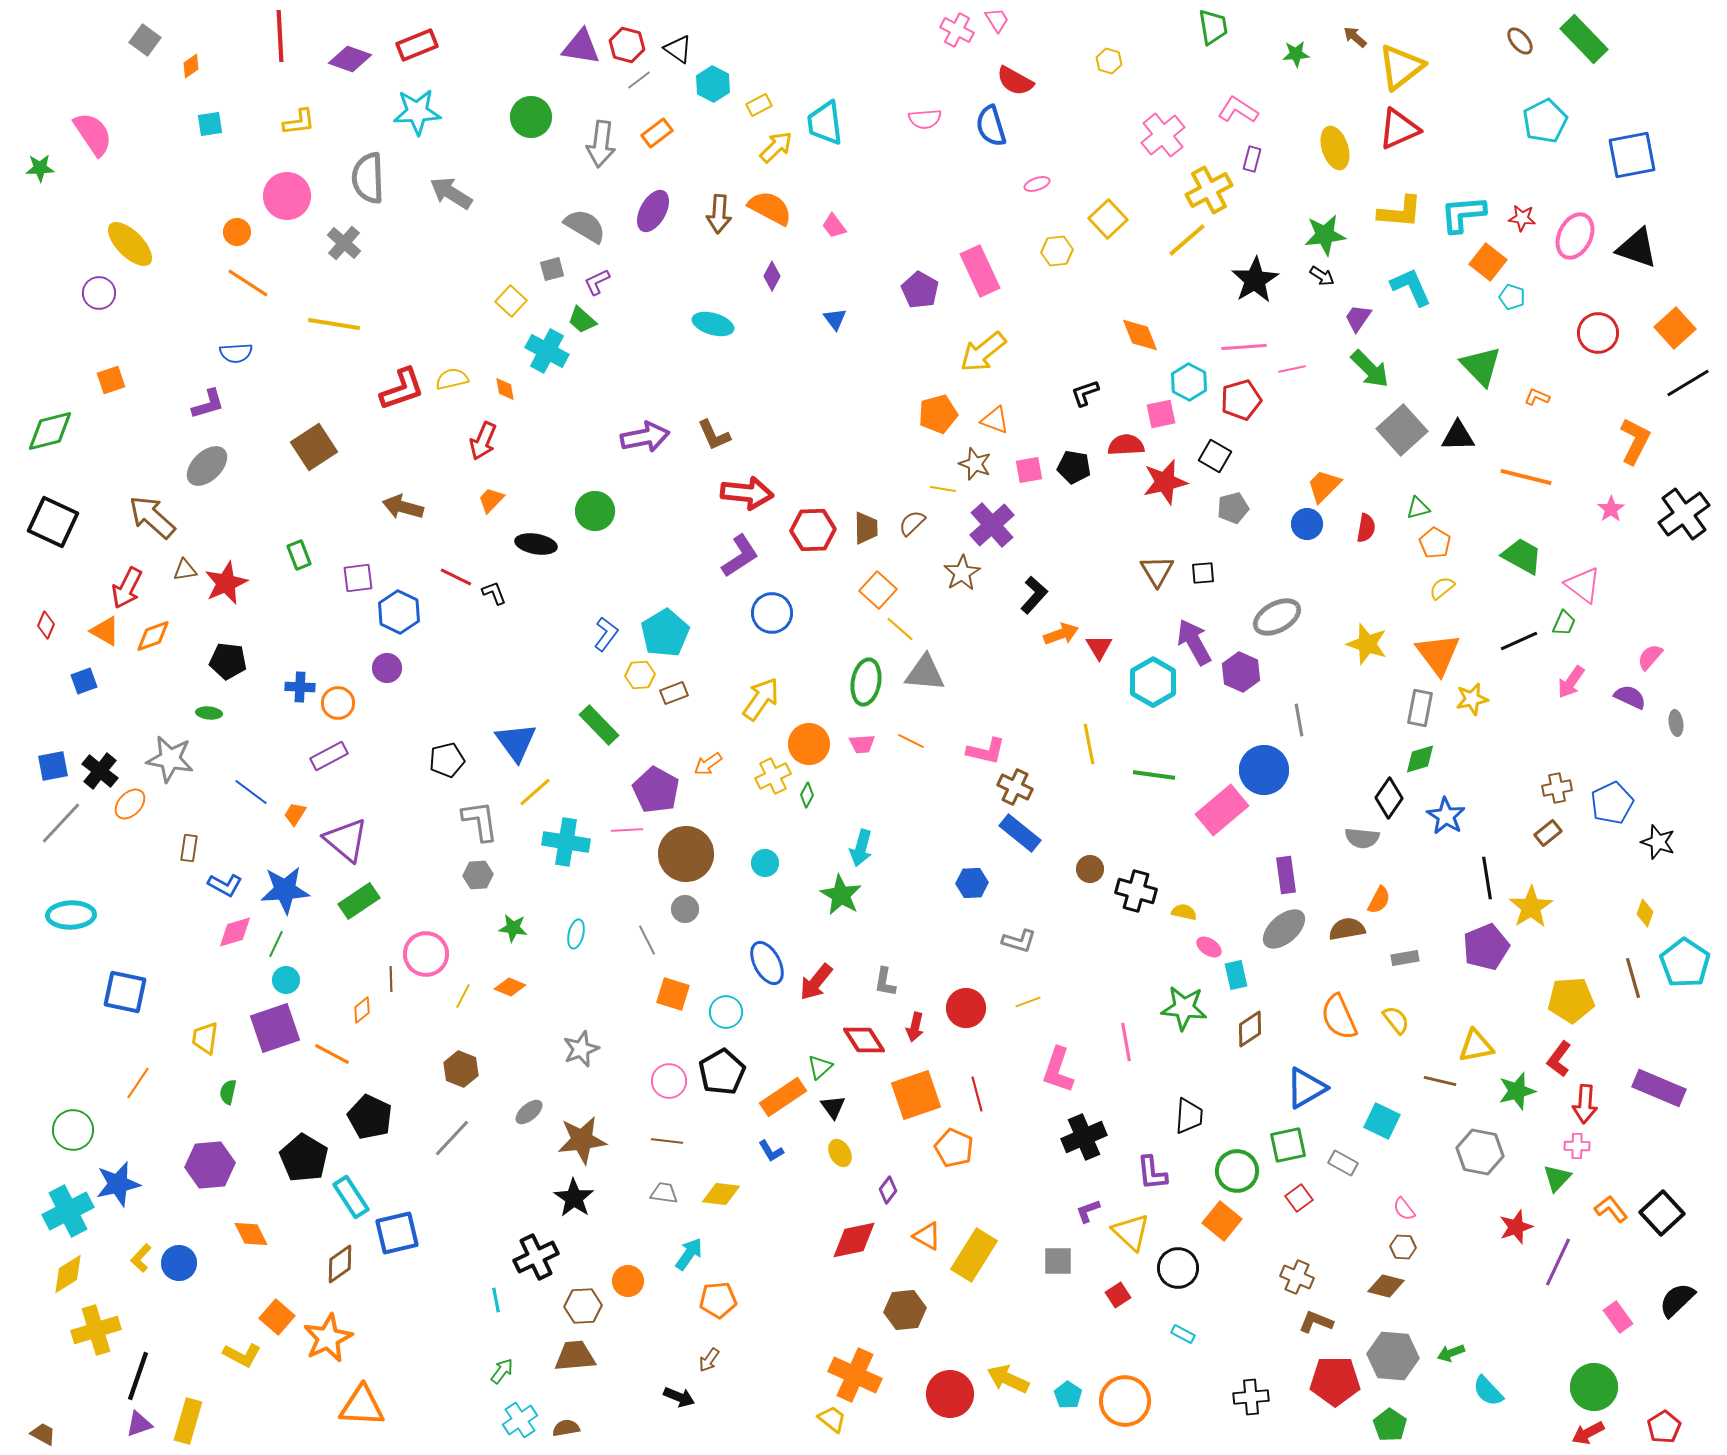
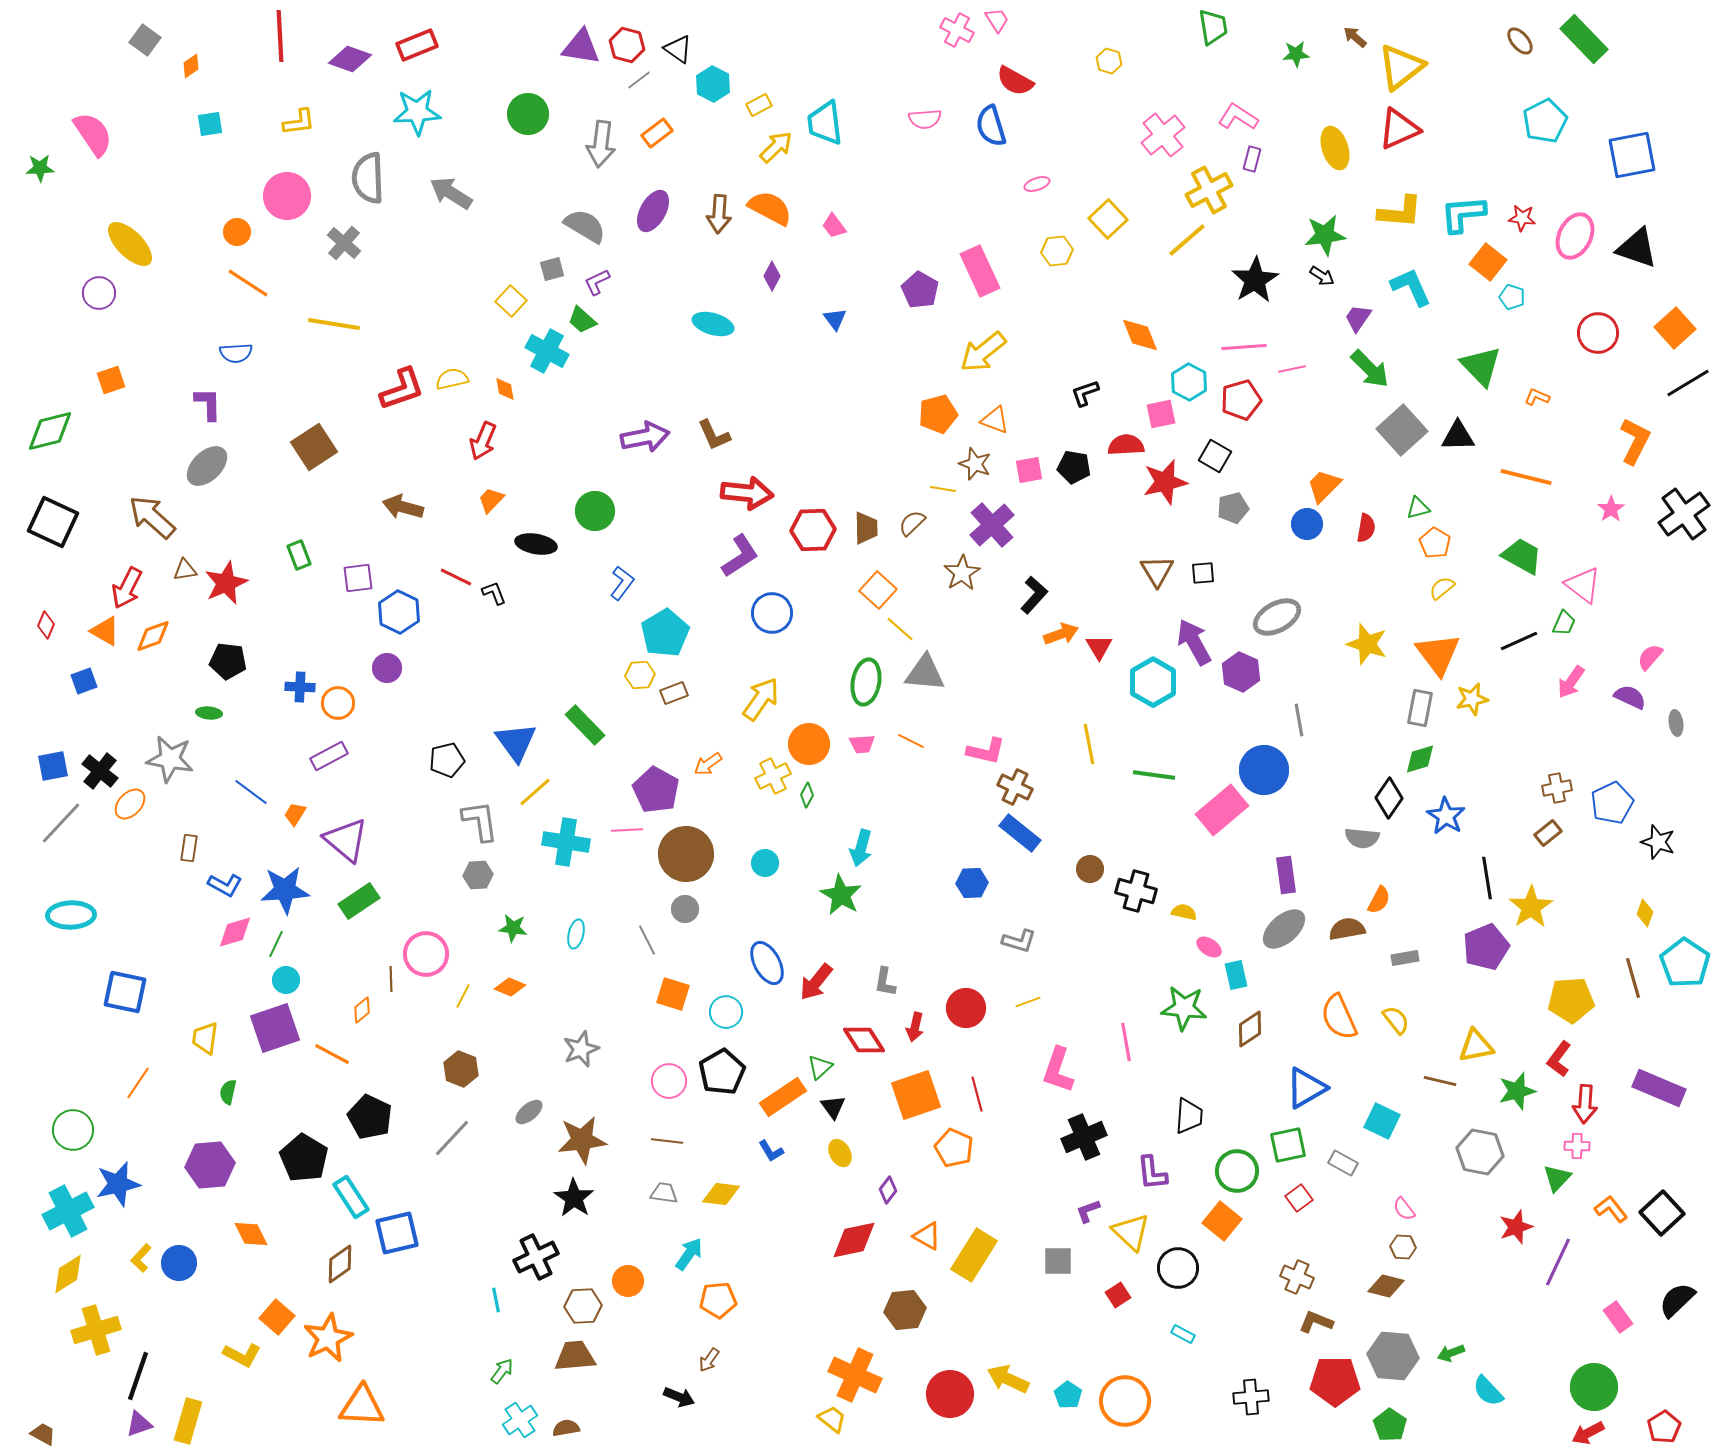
pink L-shape at (1238, 110): moved 7 px down
green circle at (531, 117): moved 3 px left, 3 px up
purple L-shape at (208, 404): rotated 75 degrees counterclockwise
blue L-shape at (606, 634): moved 16 px right, 51 px up
green rectangle at (599, 725): moved 14 px left
